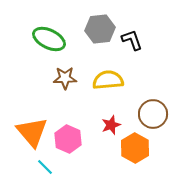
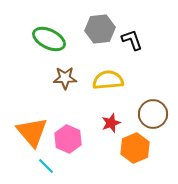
red star: moved 2 px up
orange hexagon: rotated 8 degrees clockwise
cyan line: moved 1 px right, 1 px up
